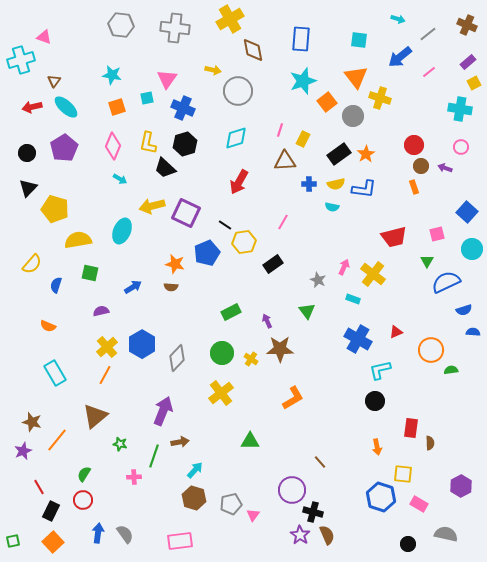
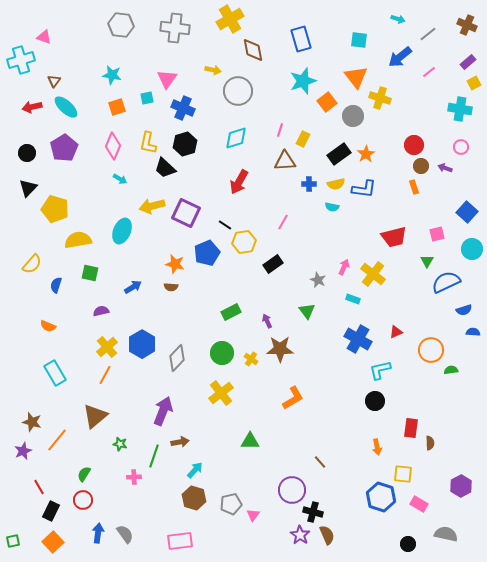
blue rectangle at (301, 39): rotated 20 degrees counterclockwise
